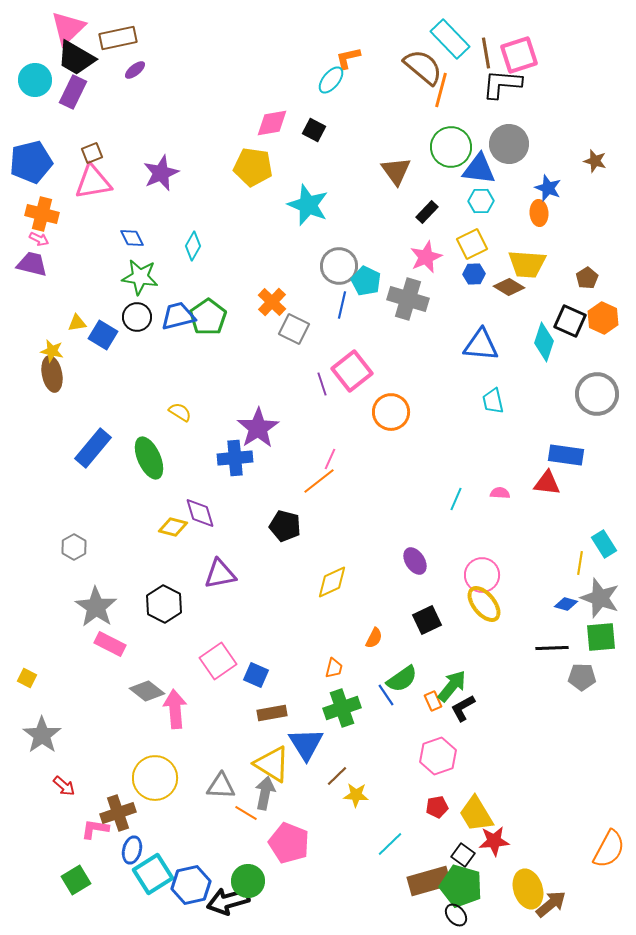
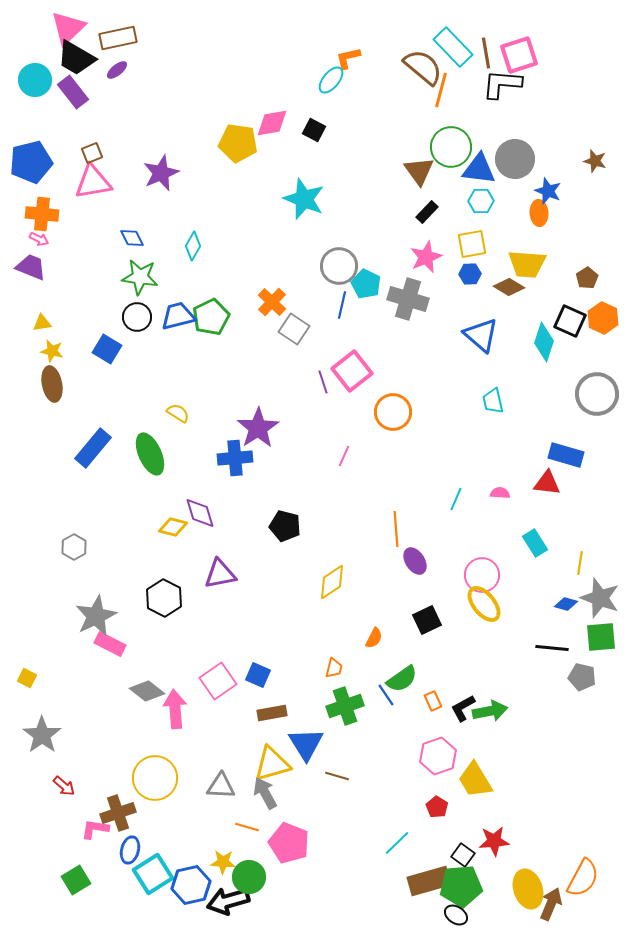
cyan rectangle at (450, 39): moved 3 px right, 8 px down
purple ellipse at (135, 70): moved 18 px left
purple rectangle at (73, 92): rotated 64 degrees counterclockwise
gray circle at (509, 144): moved 6 px right, 15 px down
yellow pentagon at (253, 167): moved 15 px left, 24 px up
brown triangle at (396, 171): moved 23 px right
blue star at (548, 188): moved 3 px down
cyan star at (308, 205): moved 4 px left, 6 px up
orange cross at (42, 214): rotated 8 degrees counterclockwise
yellow square at (472, 244): rotated 16 degrees clockwise
purple trapezoid at (32, 264): moved 1 px left, 3 px down; rotated 8 degrees clockwise
blue hexagon at (474, 274): moved 4 px left
cyan pentagon at (366, 281): moved 3 px down
green pentagon at (208, 317): moved 3 px right; rotated 9 degrees clockwise
yellow triangle at (77, 323): moved 35 px left
gray square at (294, 329): rotated 8 degrees clockwise
blue square at (103, 335): moved 4 px right, 14 px down
blue triangle at (481, 345): moved 10 px up; rotated 36 degrees clockwise
brown ellipse at (52, 374): moved 10 px down
purple line at (322, 384): moved 1 px right, 2 px up
yellow semicircle at (180, 412): moved 2 px left, 1 px down
orange circle at (391, 412): moved 2 px right
blue rectangle at (566, 455): rotated 8 degrees clockwise
green ellipse at (149, 458): moved 1 px right, 4 px up
pink line at (330, 459): moved 14 px right, 3 px up
orange line at (319, 481): moved 77 px right, 48 px down; rotated 56 degrees counterclockwise
cyan rectangle at (604, 544): moved 69 px left, 1 px up
yellow diamond at (332, 582): rotated 9 degrees counterclockwise
black hexagon at (164, 604): moved 6 px up
gray star at (96, 607): moved 9 px down; rotated 12 degrees clockwise
black line at (552, 648): rotated 8 degrees clockwise
pink square at (218, 661): moved 20 px down
blue square at (256, 675): moved 2 px right
gray pentagon at (582, 677): rotated 12 degrees clockwise
green arrow at (452, 686): moved 38 px right, 25 px down; rotated 40 degrees clockwise
green cross at (342, 708): moved 3 px right, 2 px up
yellow triangle at (272, 764): rotated 48 degrees counterclockwise
brown line at (337, 776): rotated 60 degrees clockwise
gray arrow at (265, 793): rotated 40 degrees counterclockwise
yellow star at (356, 795): moved 133 px left, 67 px down
red pentagon at (437, 807): rotated 30 degrees counterclockwise
orange line at (246, 813): moved 1 px right, 14 px down; rotated 15 degrees counterclockwise
yellow trapezoid at (476, 814): moved 1 px left, 34 px up
cyan line at (390, 844): moved 7 px right, 1 px up
orange semicircle at (609, 849): moved 26 px left, 29 px down
blue ellipse at (132, 850): moved 2 px left
green circle at (248, 881): moved 1 px right, 4 px up
green pentagon at (461, 886): rotated 21 degrees counterclockwise
brown arrow at (551, 904): rotated 28 degrees counterclockwise
black ellipse at (456, 915): rotated 15 degrees counterclockwise
